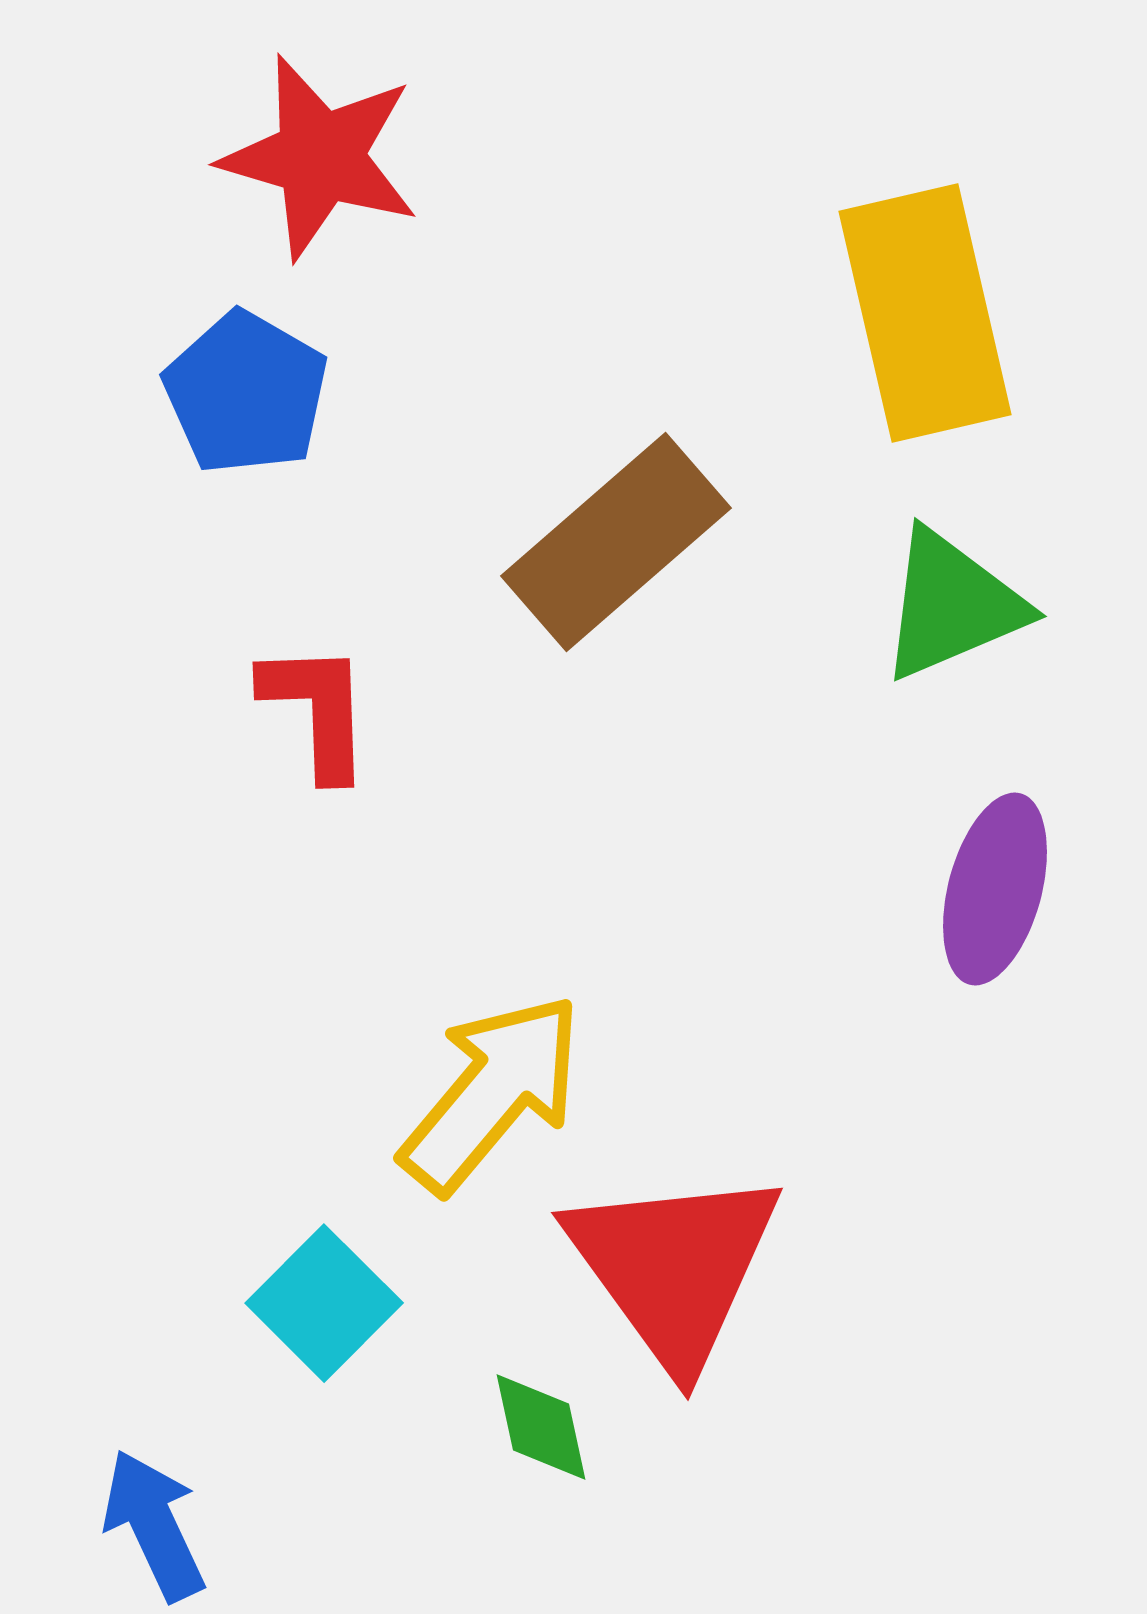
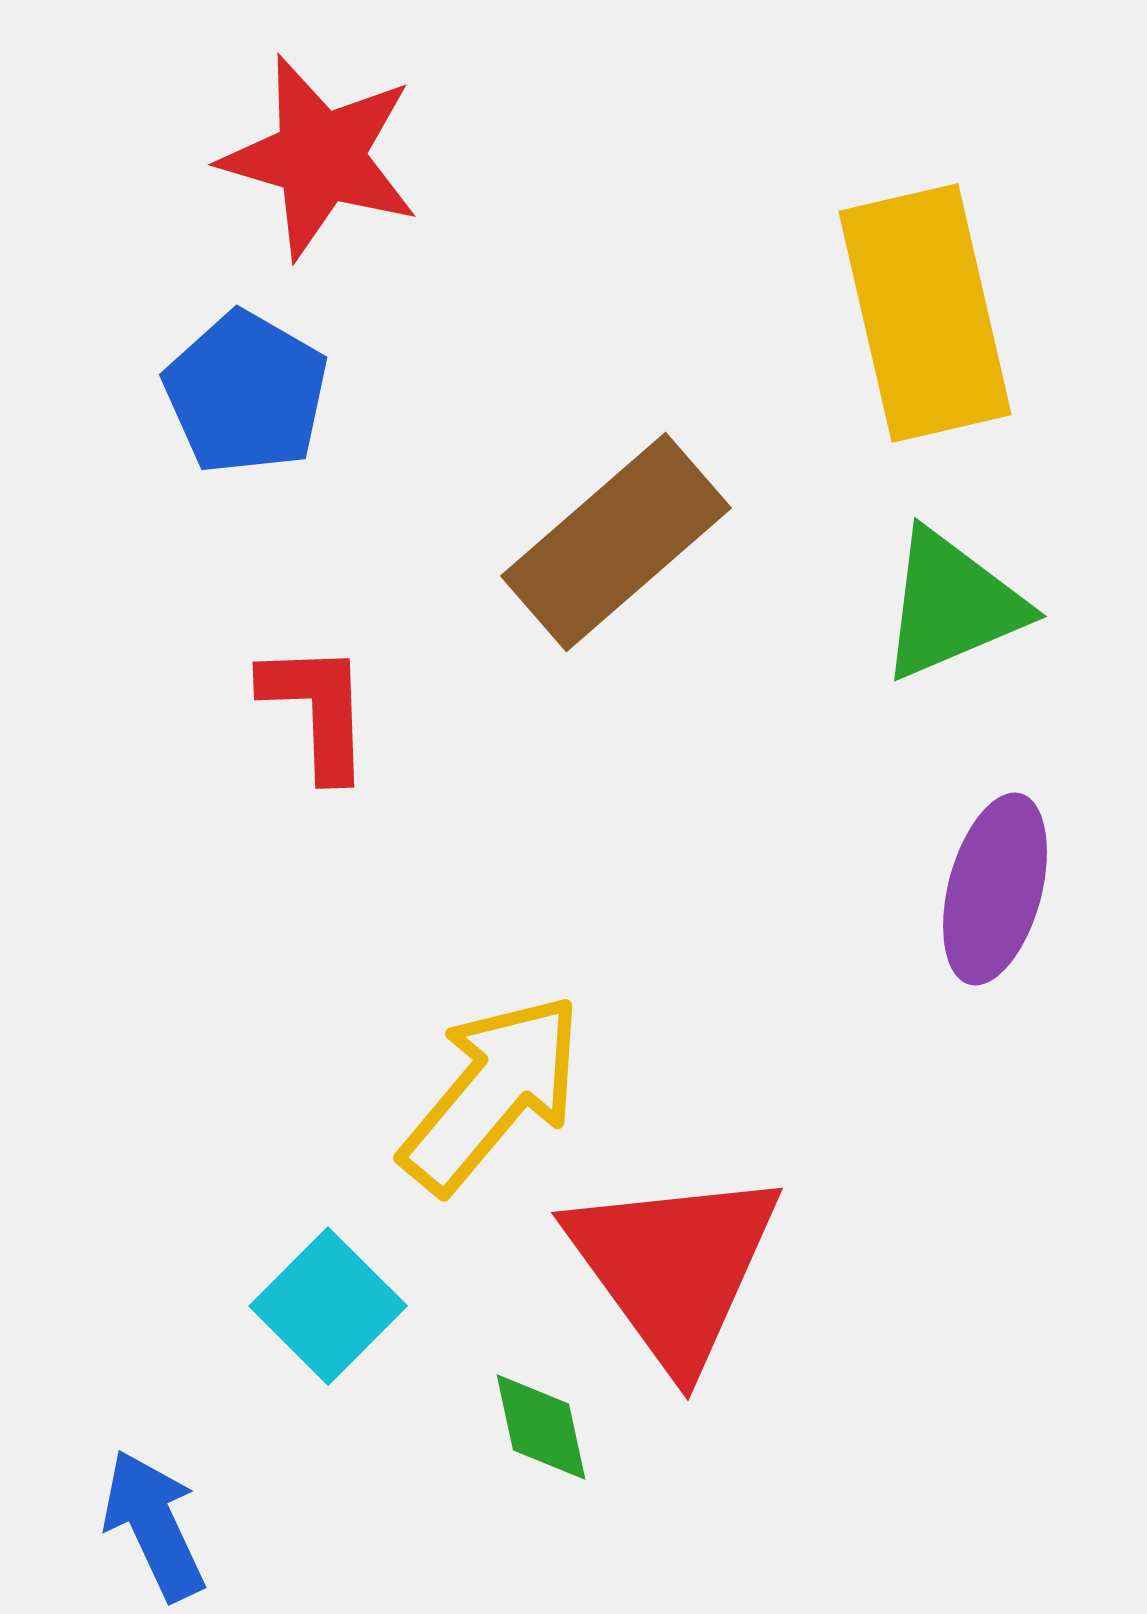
cyan square: moved 4 px right, 3 px down
